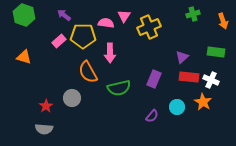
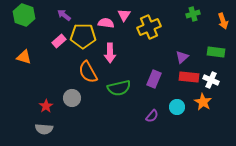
pink triangle: moved 1 px up
